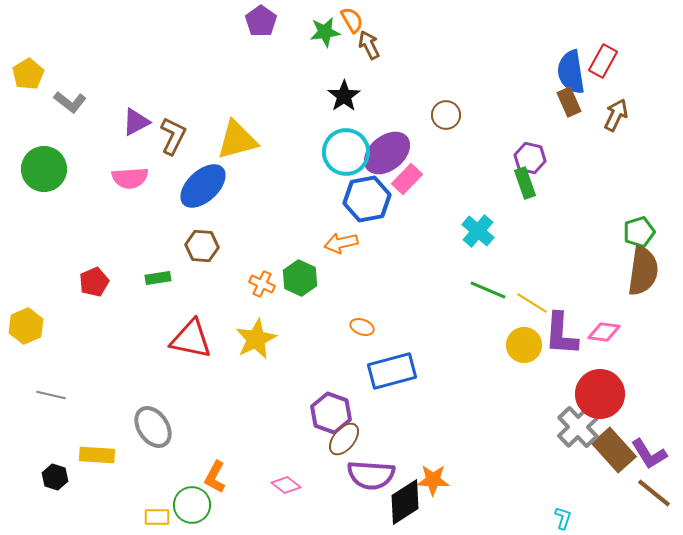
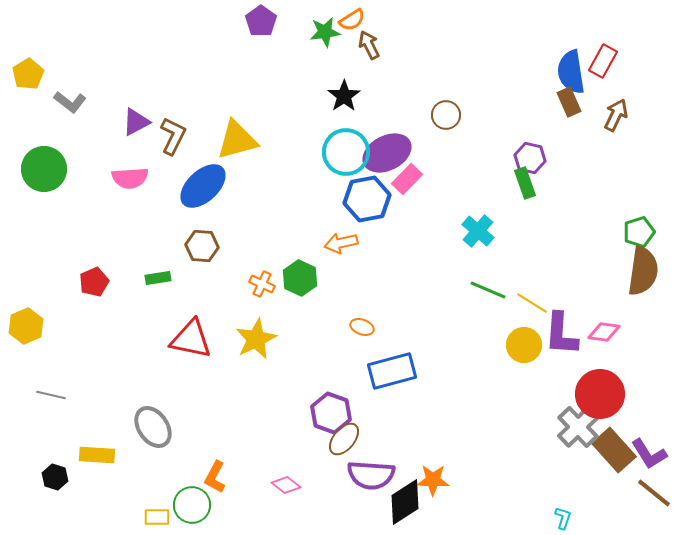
orange semicircle at (352, 20): rotated 88 degrees clockwise
purple ellipse at (387, 153): rotated 12 degrees clockwise
